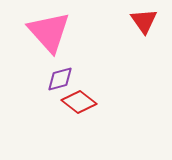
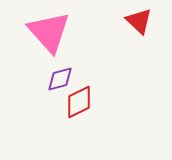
red triangle: moved 5 px left; rotated 12 degrees counterclockwise
red diamond: rotated 64 degrees counterclockwise
